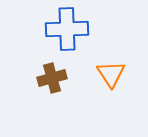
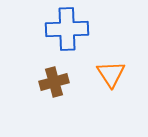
brown cross: moved 2 px right, 4 px down
